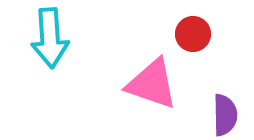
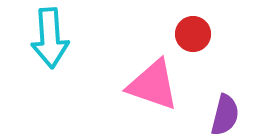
pink triangle: moved 1 px right, 1 px down
purple semicircle: rotated 15 degrees clockwise
